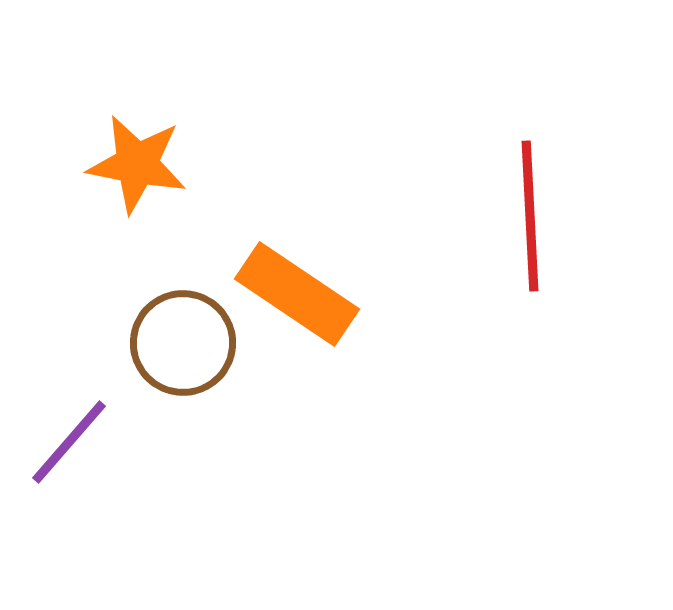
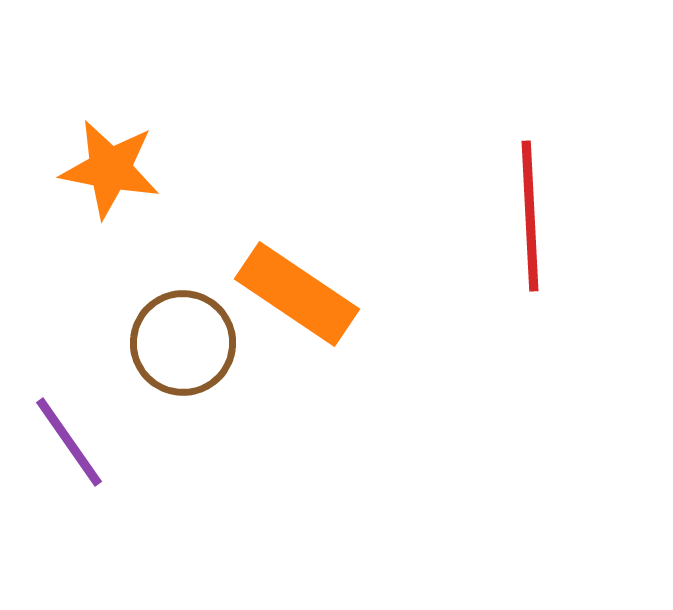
orange star: moved 27 px left, 5 px down
purple line: rotated 76 degrees counterclockwise
